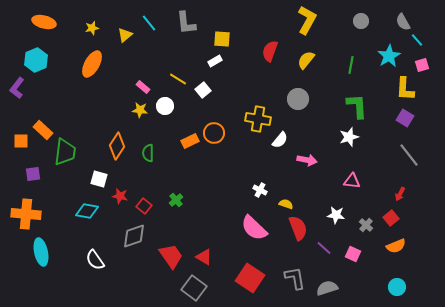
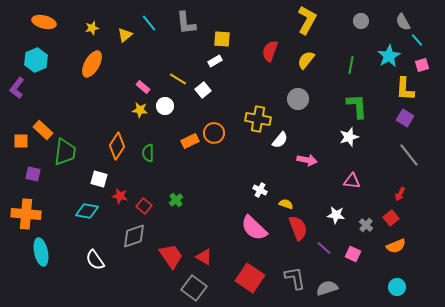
purple square at (33, 174): rotated 21 degrees clockwise
